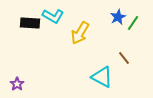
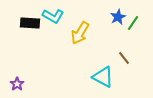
cyan triangle: moved 1 px right
